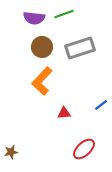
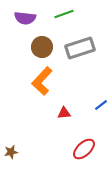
purple semicircle: moved 9 px left
